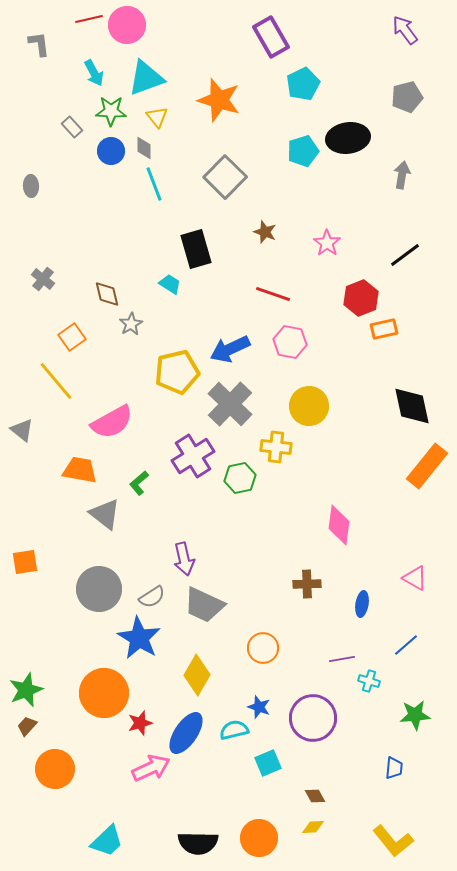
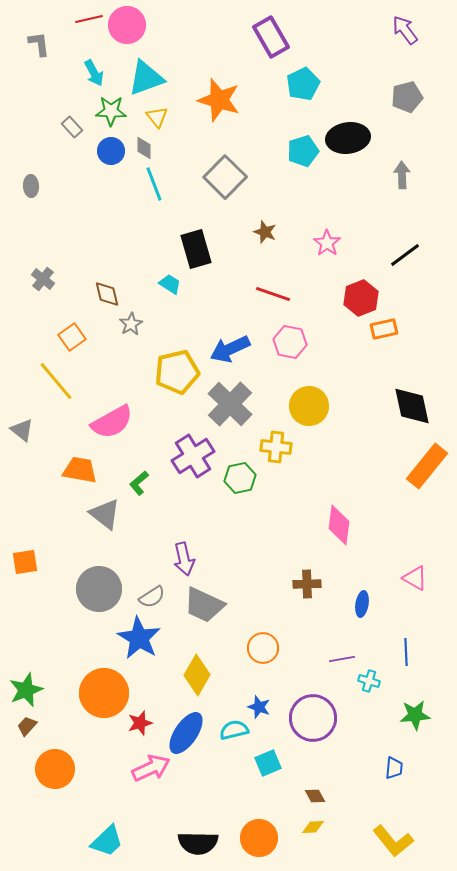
gray arrow at (402, 175): rotated 12 degrees counterclockwise
blue line at (406, 645): moved 7 px down; rotated 52 degrees counterclockwise
